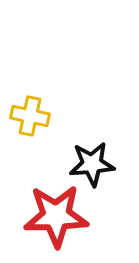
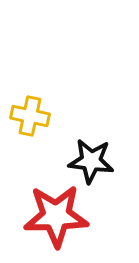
black star: moved 1 px left, 3 px up; rotated 12 degrees clockwise
